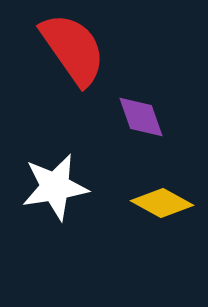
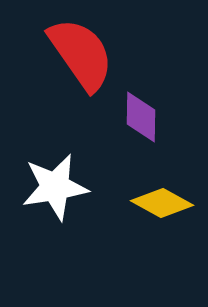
red semicircle: moved 8 px right, 5 px down
purple diamond: rotated 20 degrees clockwise
